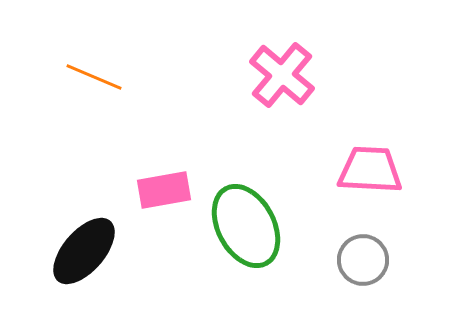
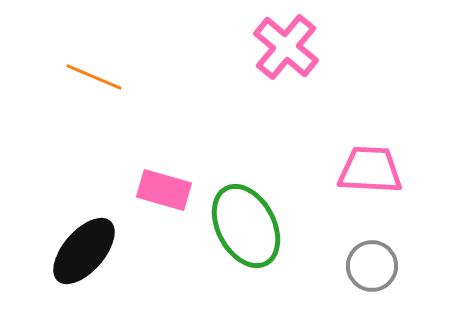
pink cross: moved 4 px right, 28 px up
pink rectangle: rotated 26 degrees clockwise
gray circle: moved 9 px right, 6 px down
